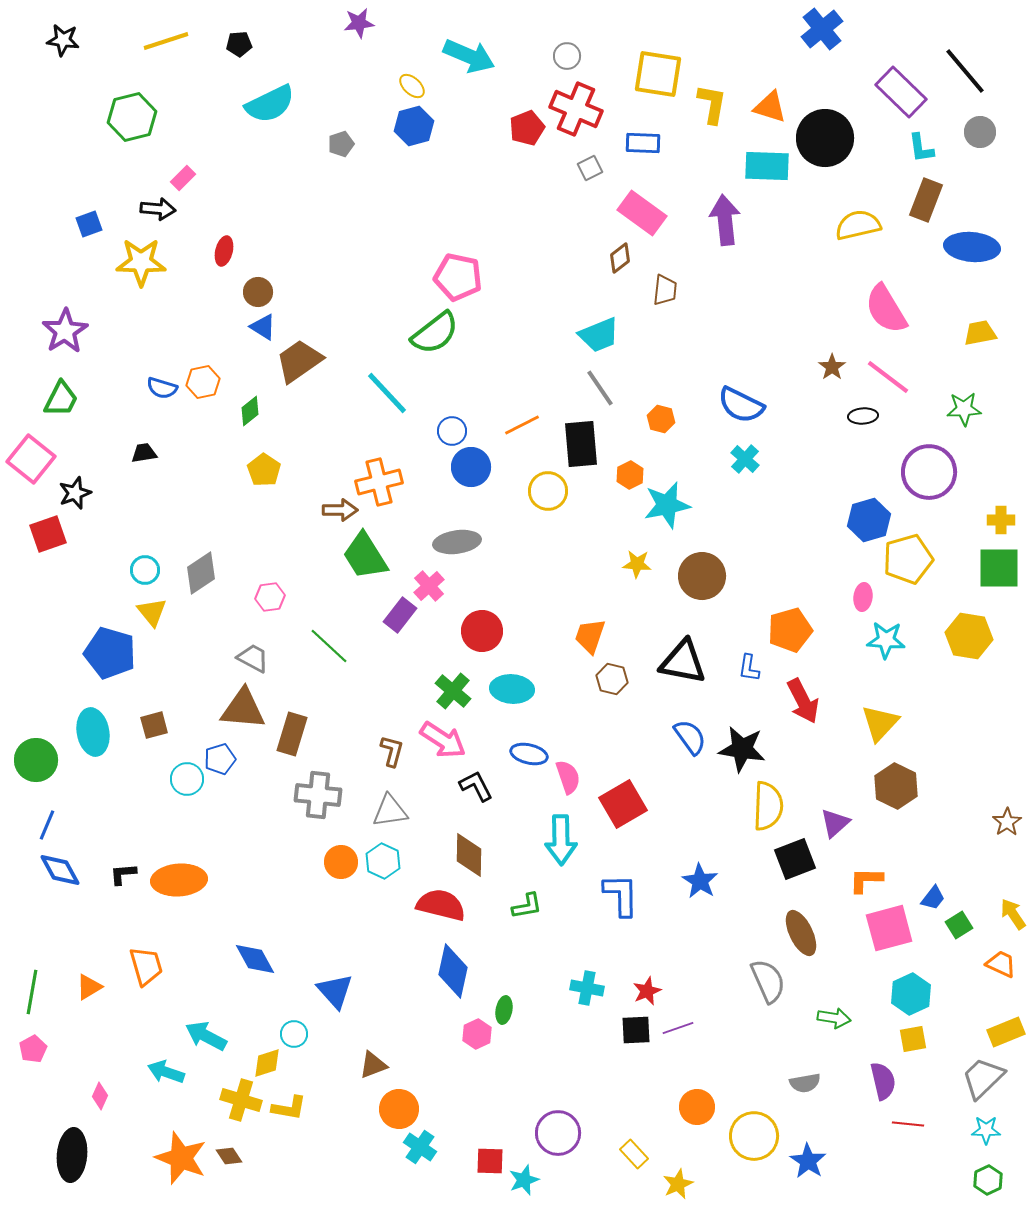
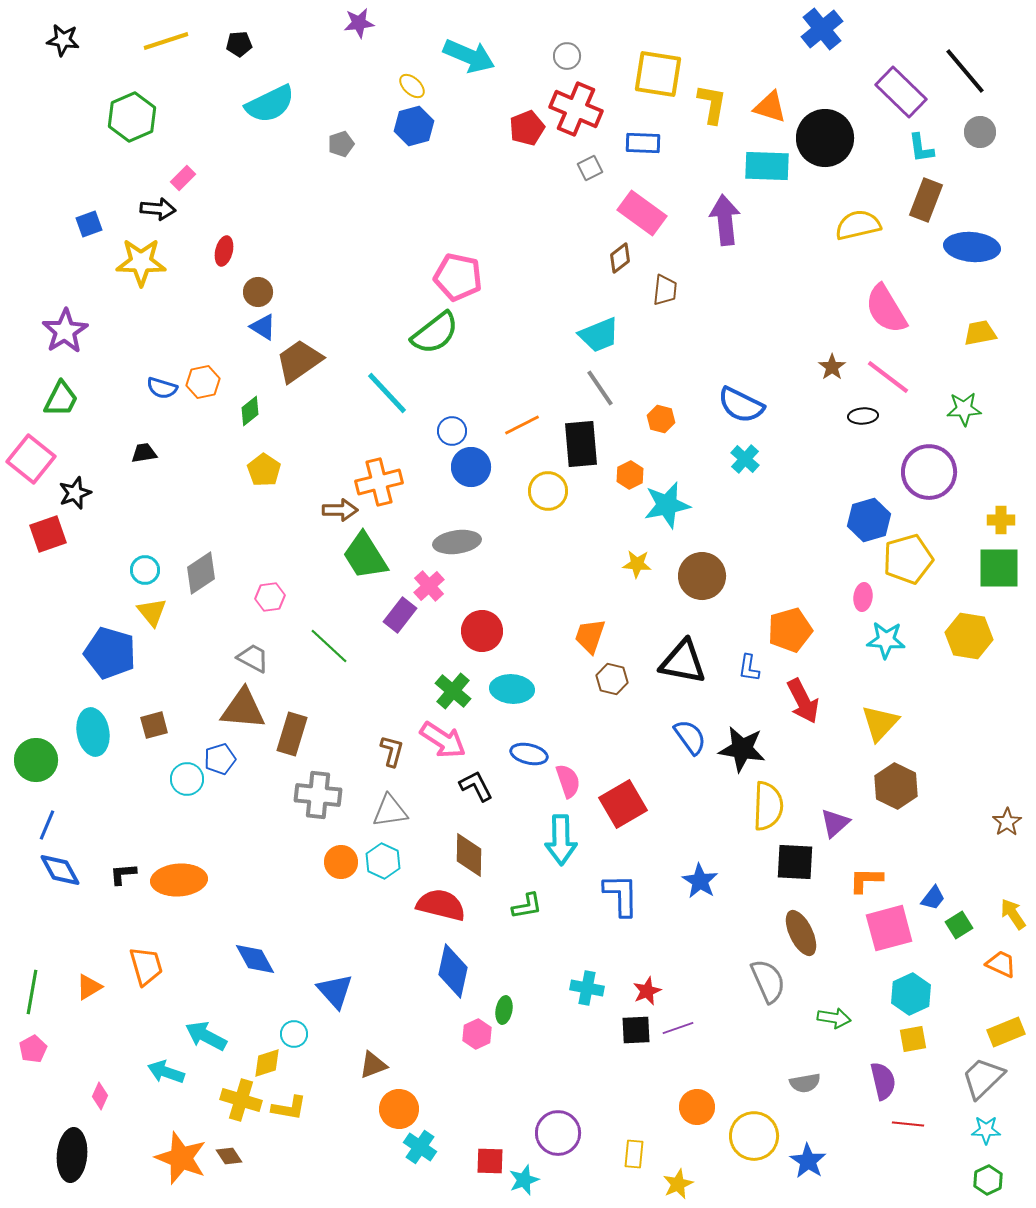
green hexagon at (132, 117): rotated 9 degrees counterclockwise
pink semicircle at (568, 777): moved 4 px down
black square at (795, 859): moved 3 px down; rotated 24 degrees clockwise
yellow rectangle at (634, 1154): rotated 48 degrees clockwise
